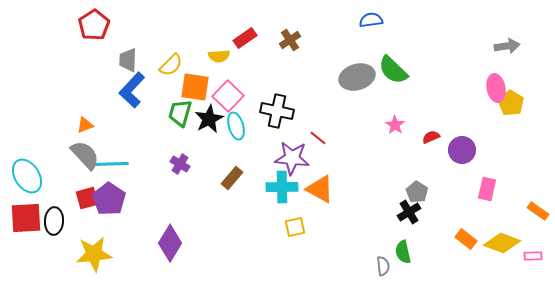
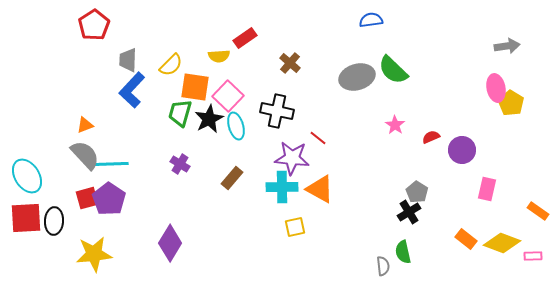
brown cross at (290, 40): moved 23 px down; rotated 15 degrees counterclockwise
